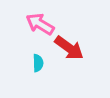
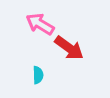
cyan semicircle: moved 12 px down
